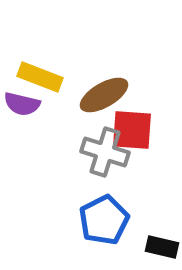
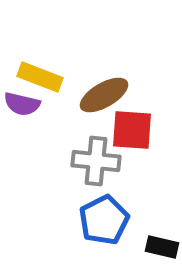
gray cross: moved 9 px left, 9 px down; rotated 12 degrees counterclockwise
